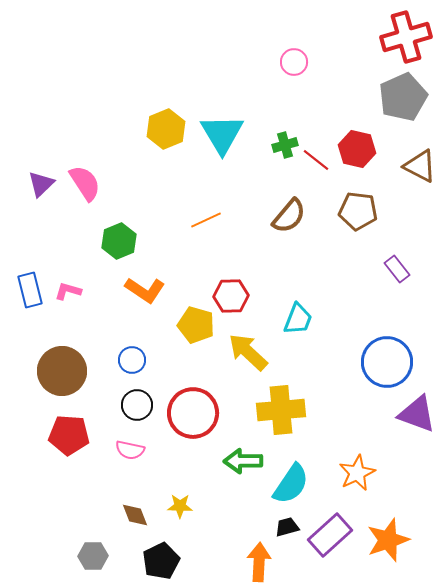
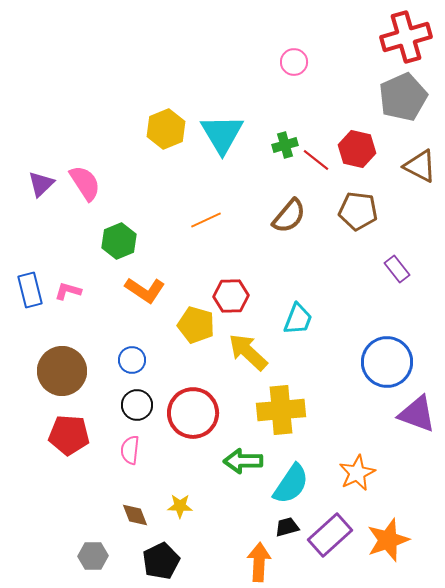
pink semicircle at (130, 450): rotated 84 degrees clockwise
